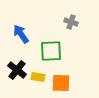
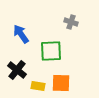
yellow rectangle: moved 9 px down
